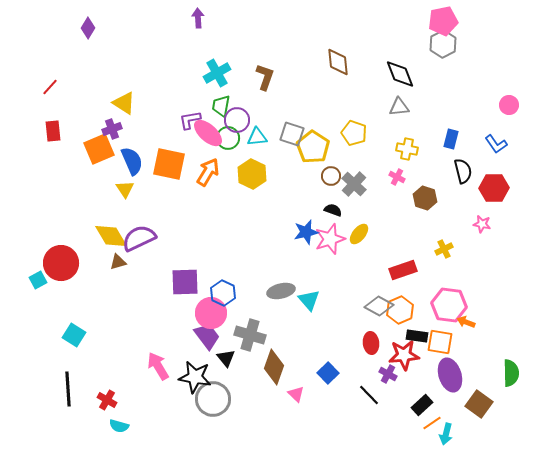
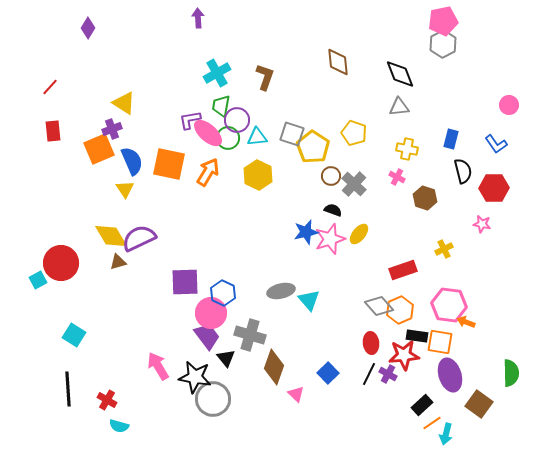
yellow hexagon at (252, 174): moved 6 px right, 1 px down
gray diamond at (379, 306): rotated 20 degrees clockwise
black line at (369, 395): moved 21 px up; rotated 70 degrees clockwise
